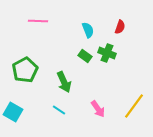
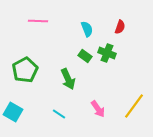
cyan semicircle: moved 1 px left, 1 px up
green arrow: moved 4 px right, 3 px up
cyan line: moved 4 px down
